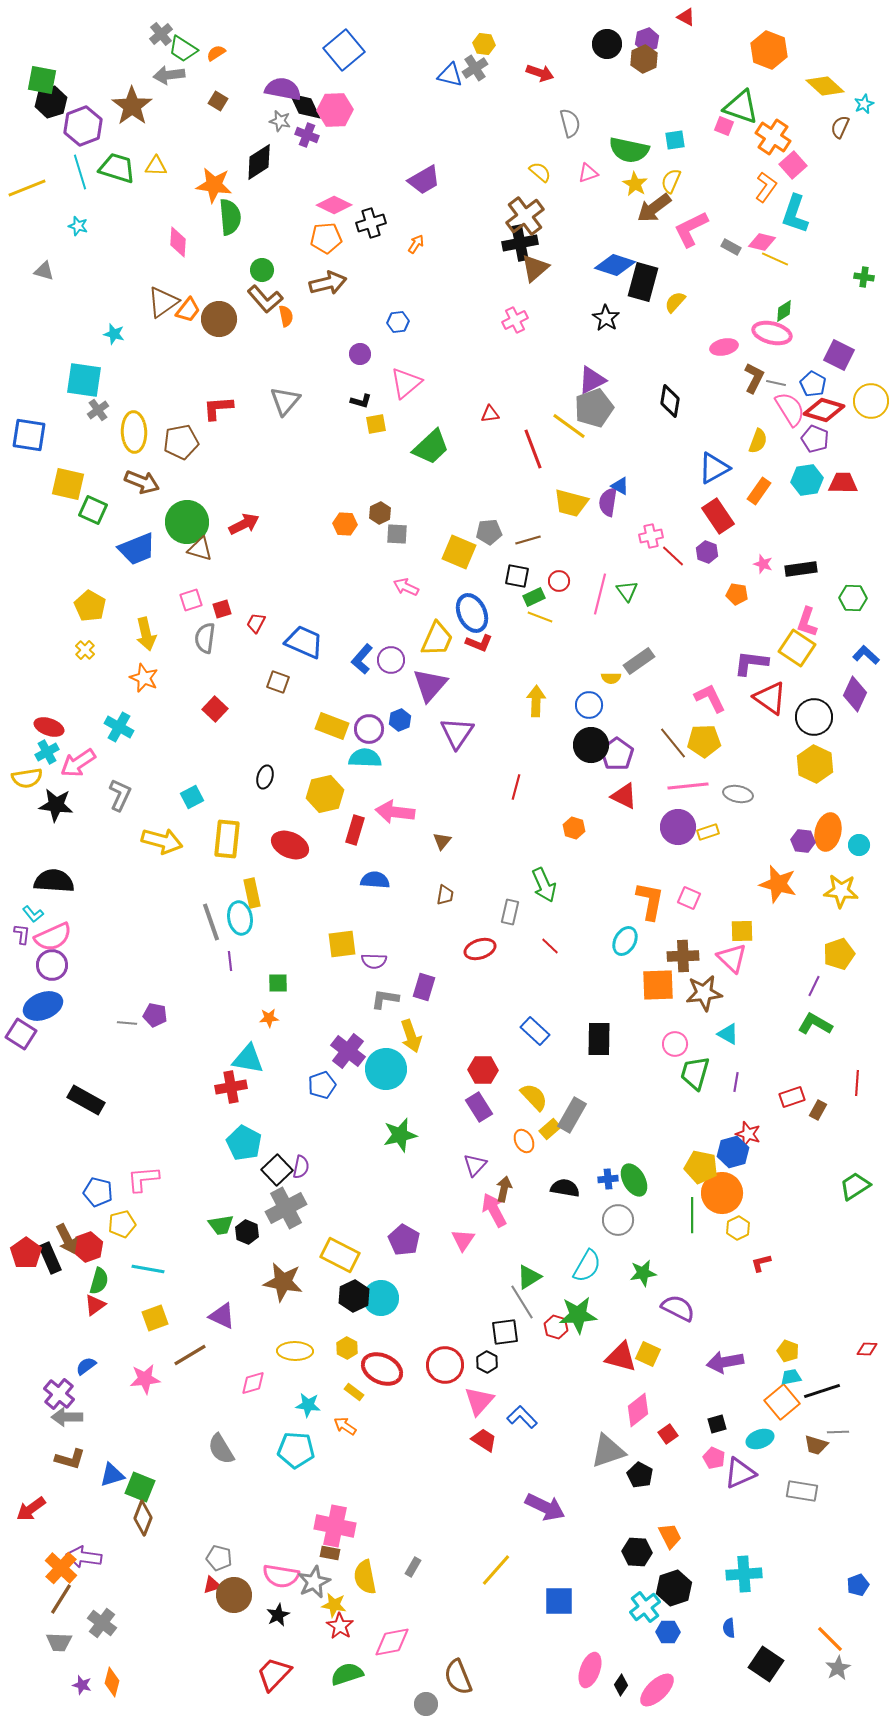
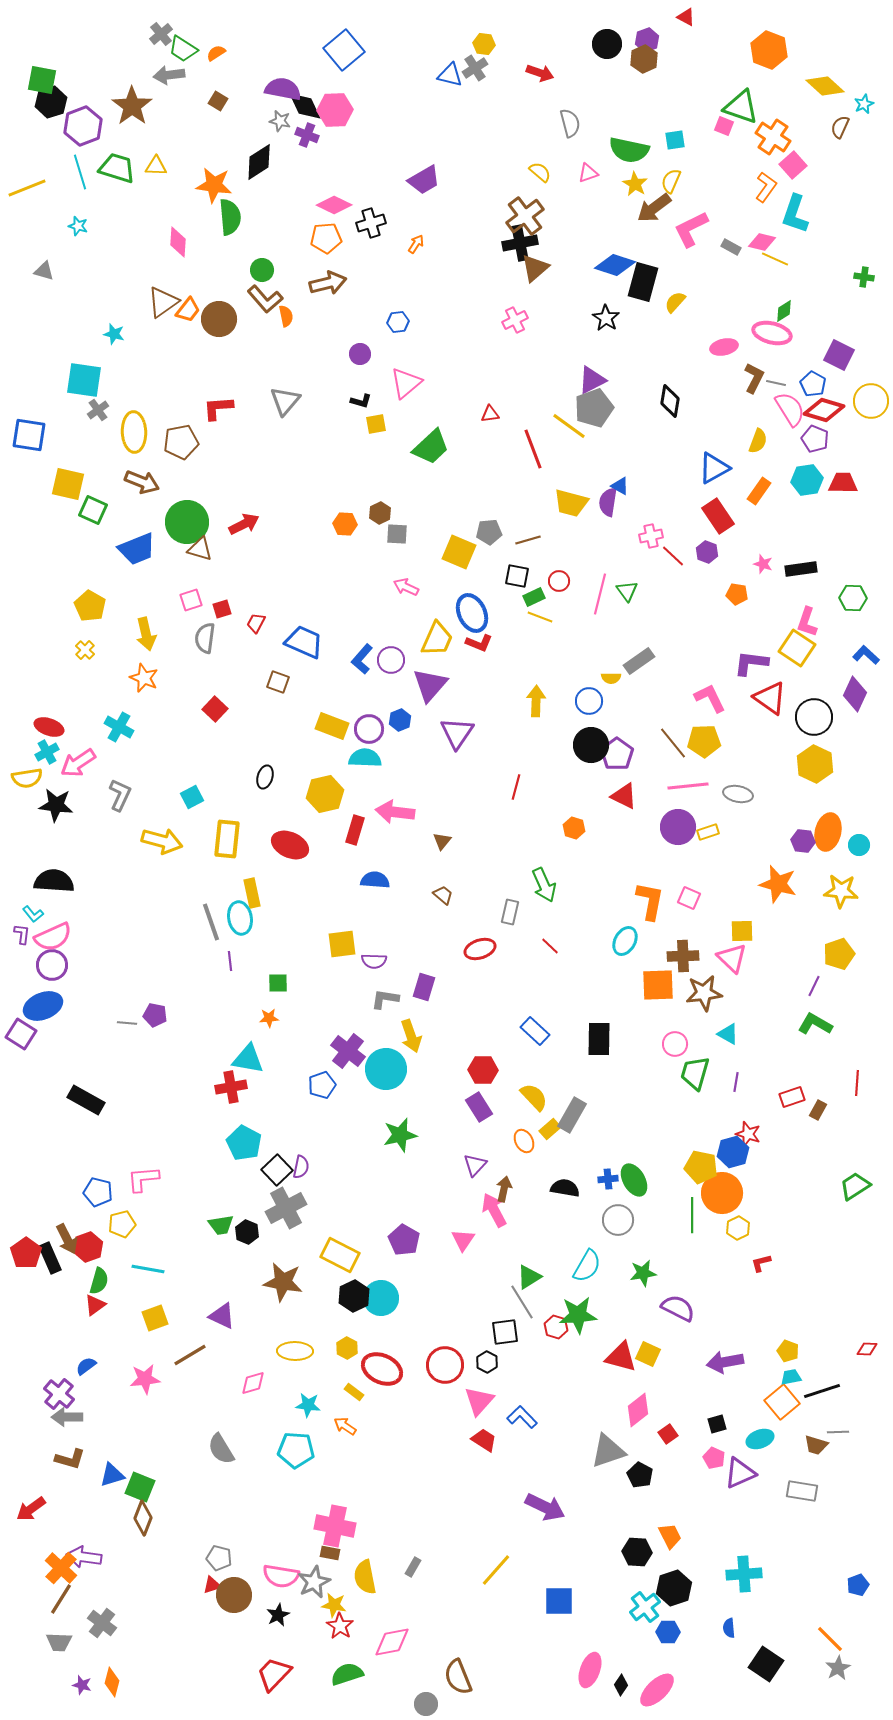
blue circle at (589, 705): moved 4 px up
brown trapezoid at (445, 895): moved 2 px left; rotated 60 degrees counterclockwise
